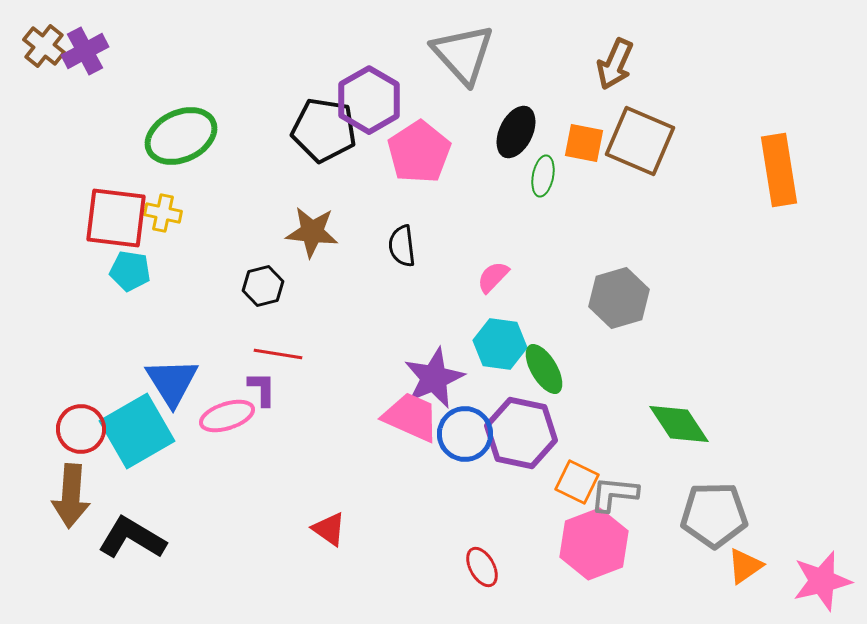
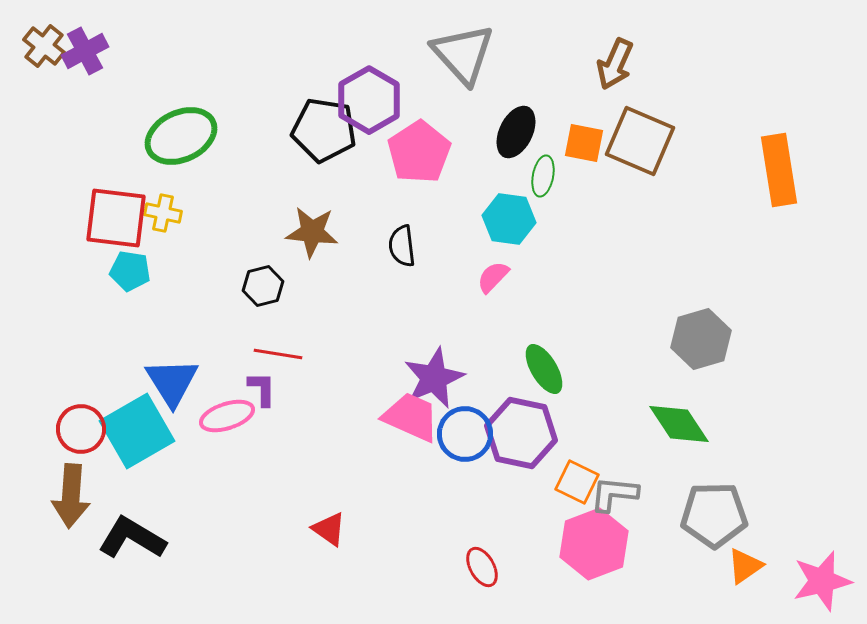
gray hexagon at (619, 298): moved 82 px right, 41 px down
cyan hexagon at (500, 344): moved 9 px right, 125 px up
